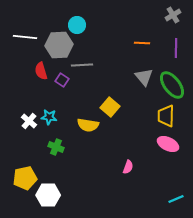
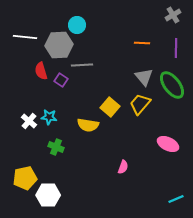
purple square: moved 1 px left
yellow trapezoid: moved 26 px left, 12 px up; rotated 40 degrees clockwise
pink semicircle: moved 5 px left
